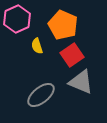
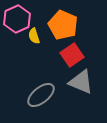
yellow semicircle: moved 3 px left, 10 px up
